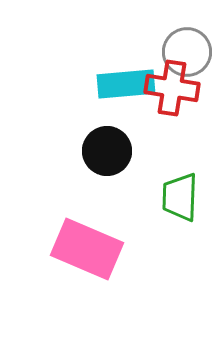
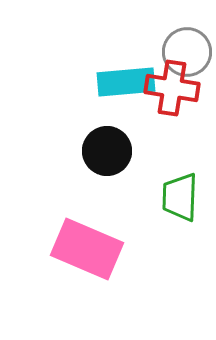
cyan rectangle: moved 2 px up
